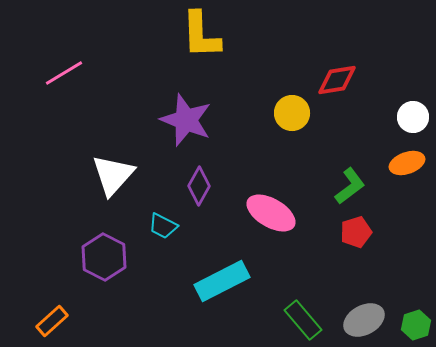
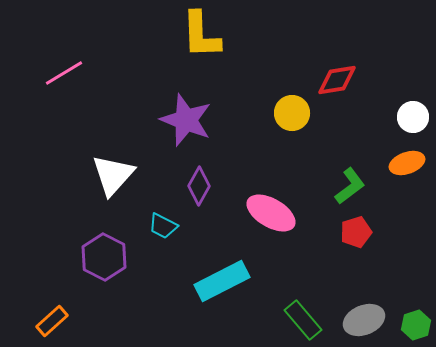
gray ellipse: rotated 6 degrees clockwise
